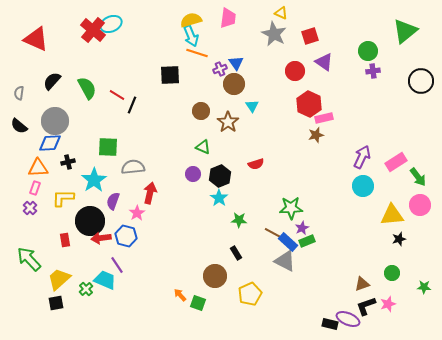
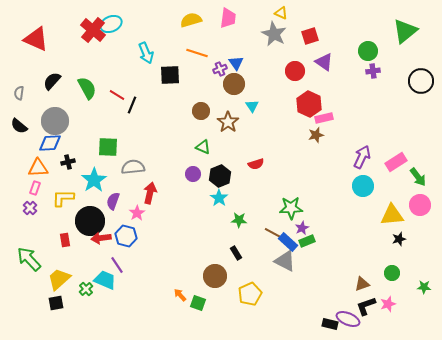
cyan arrow at (191, 36): moved 45 px left, 17 px down
